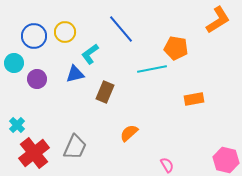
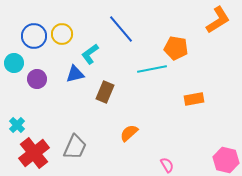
yellow circle: moved 3 px left, 2 px down
